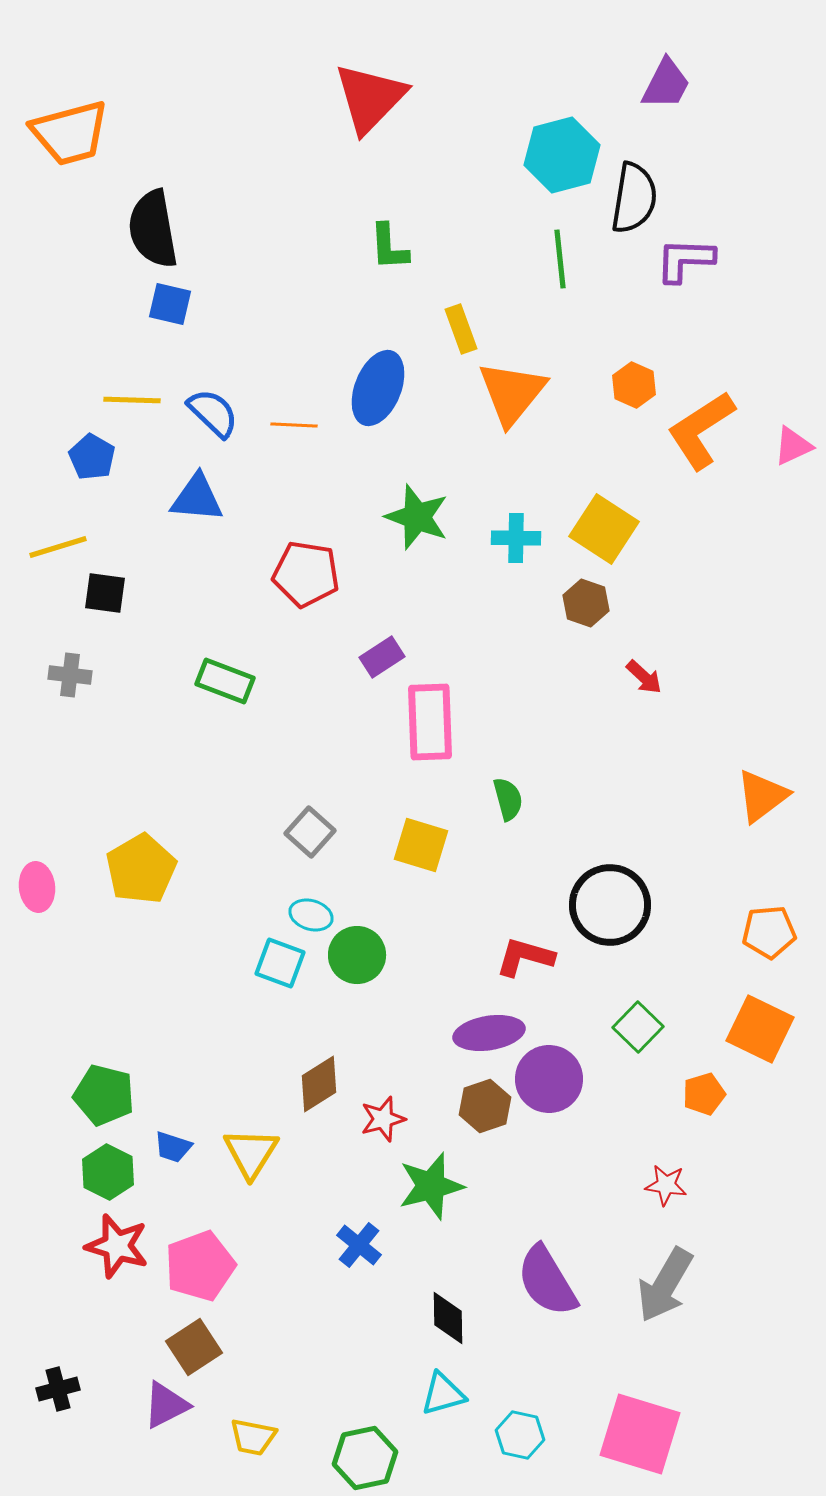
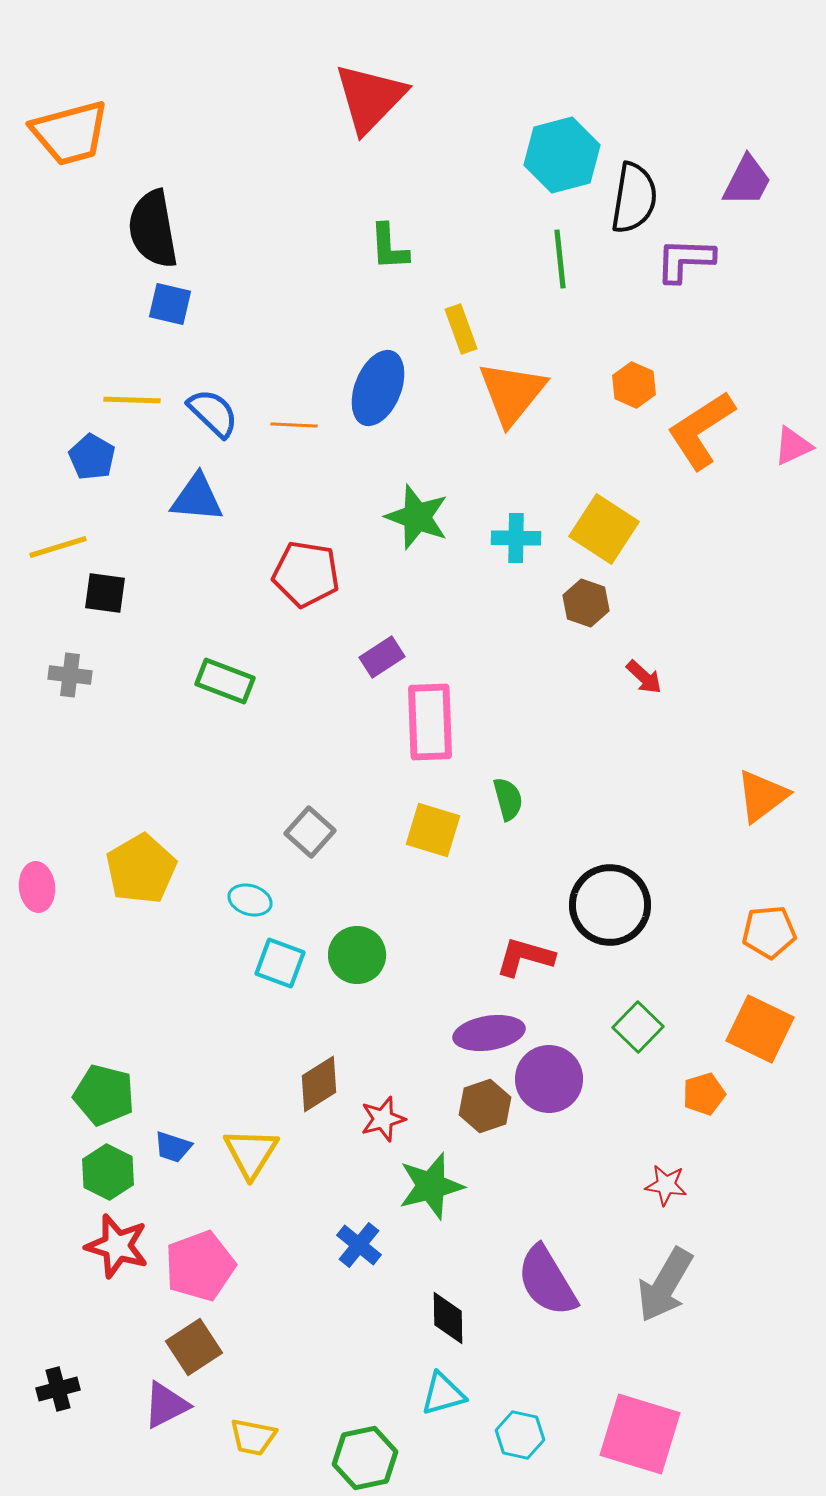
purple trapezoid at (666, 84): moved 81 px right, 97 px down
yellow square at (421, 845): moved 12 px right, 15 px up
cyan ellipse at (311, 915): moved 61 px left, 15 px up
